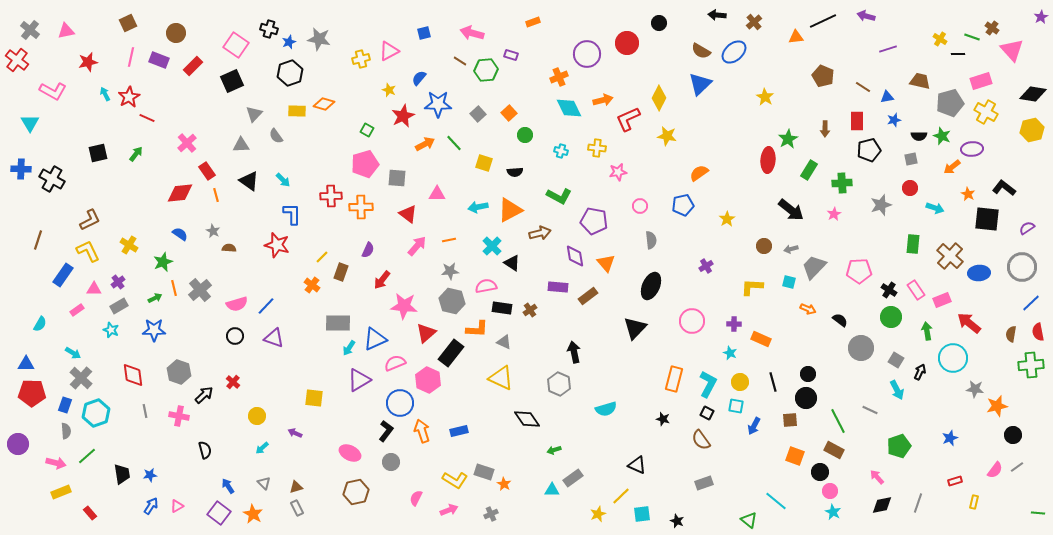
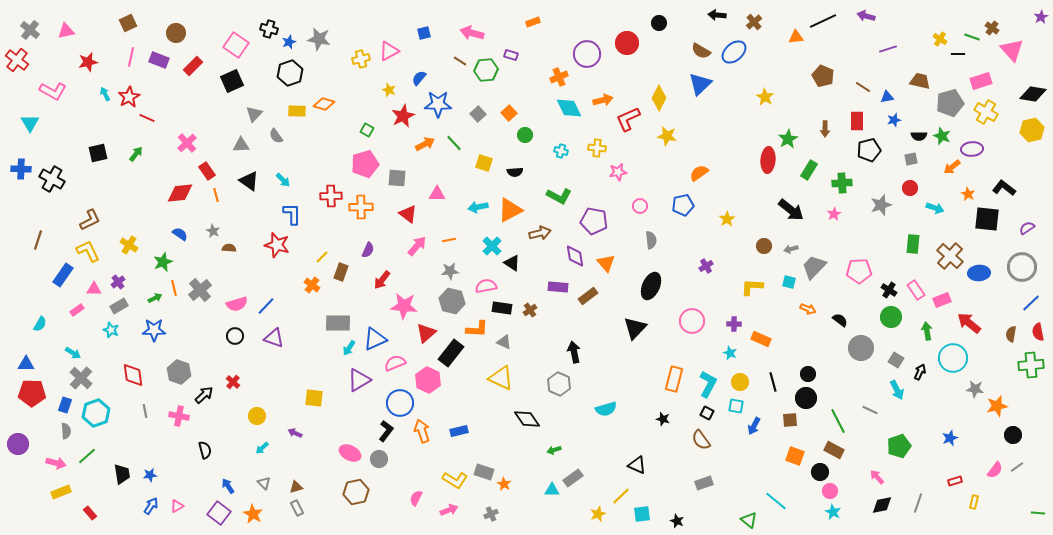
gray circle at (391, 462): moved 12 px left, 3 px up
